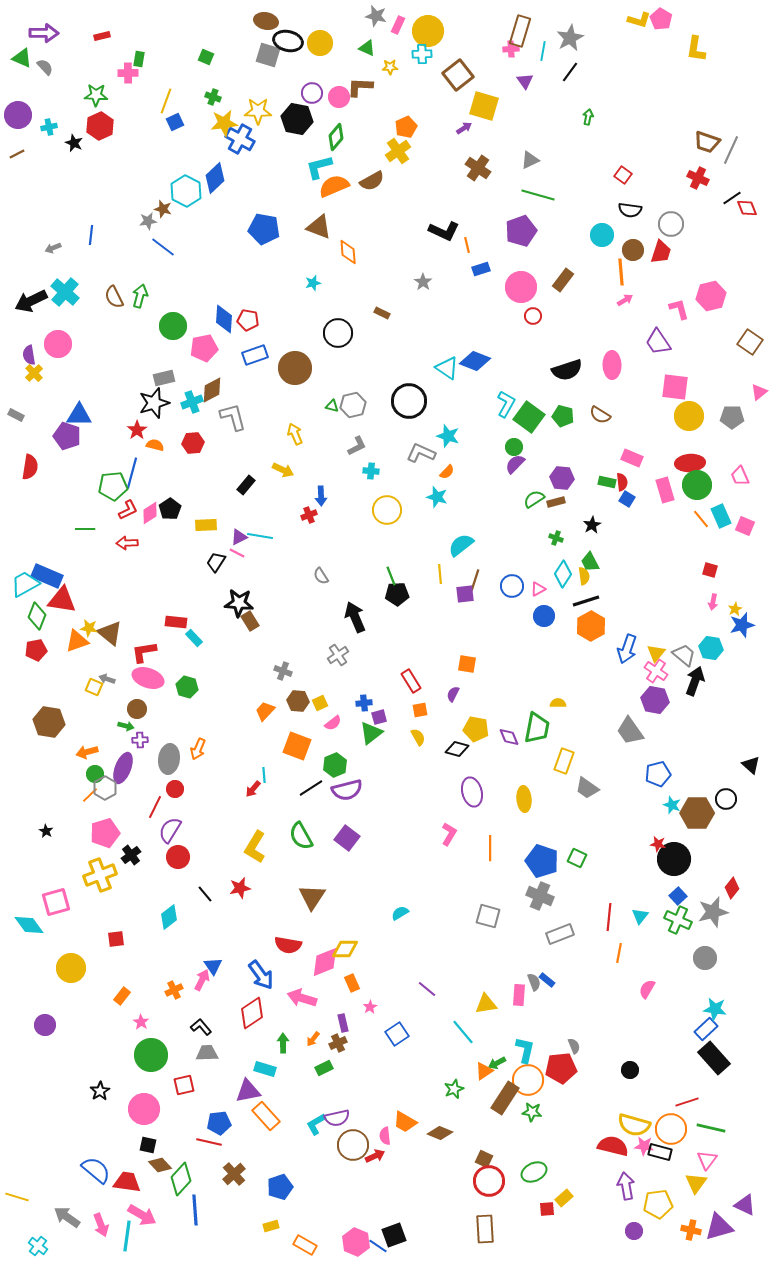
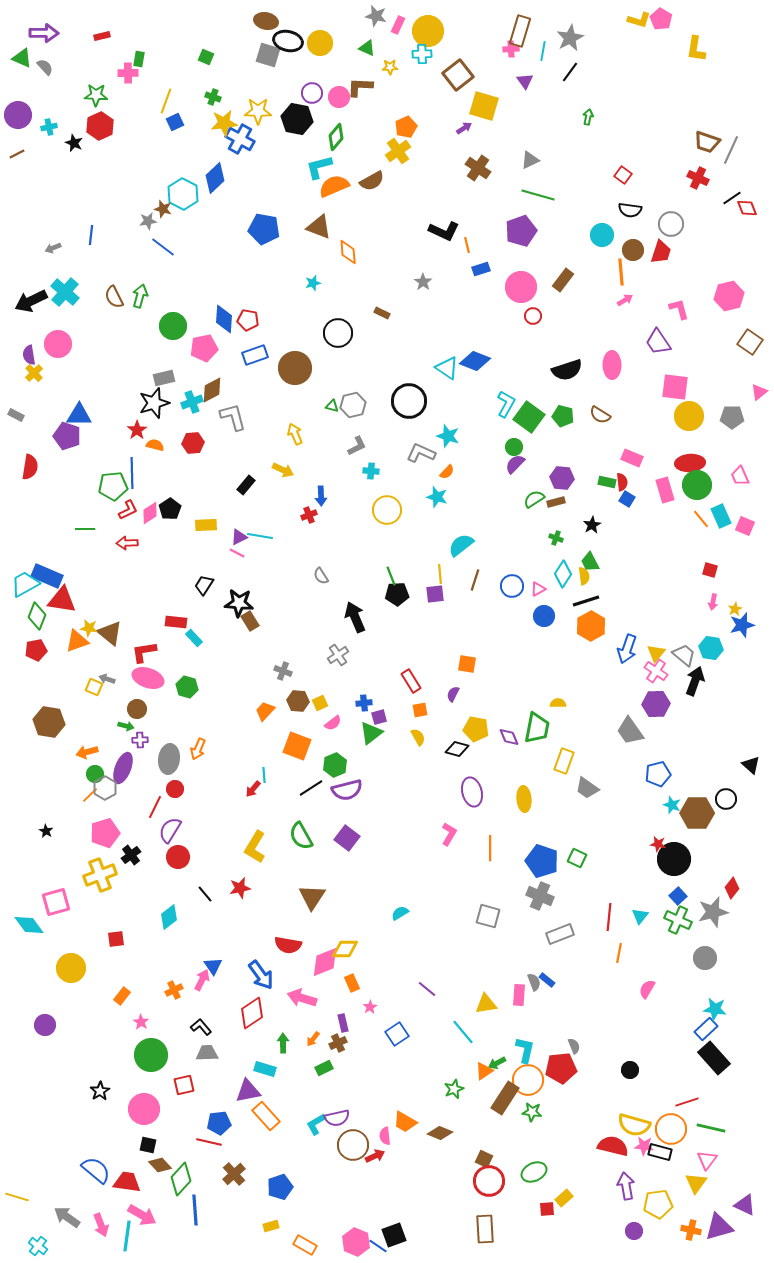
cyan hexagon at (186, 191): moved 3 px left, 3 px down
pink hexagon at (711, 296): moved 18 px right
blue line at (132, 473): rotated 16 degrees counterclockwise
black trapezoid at (216, 562): moved 12 px left, 23 px down
purple square at (465, 594): moved 30 px left
purple hexagon at (655, 700): moved 1 px right, 4 px down; rotated 12 degrees counterclockwise
